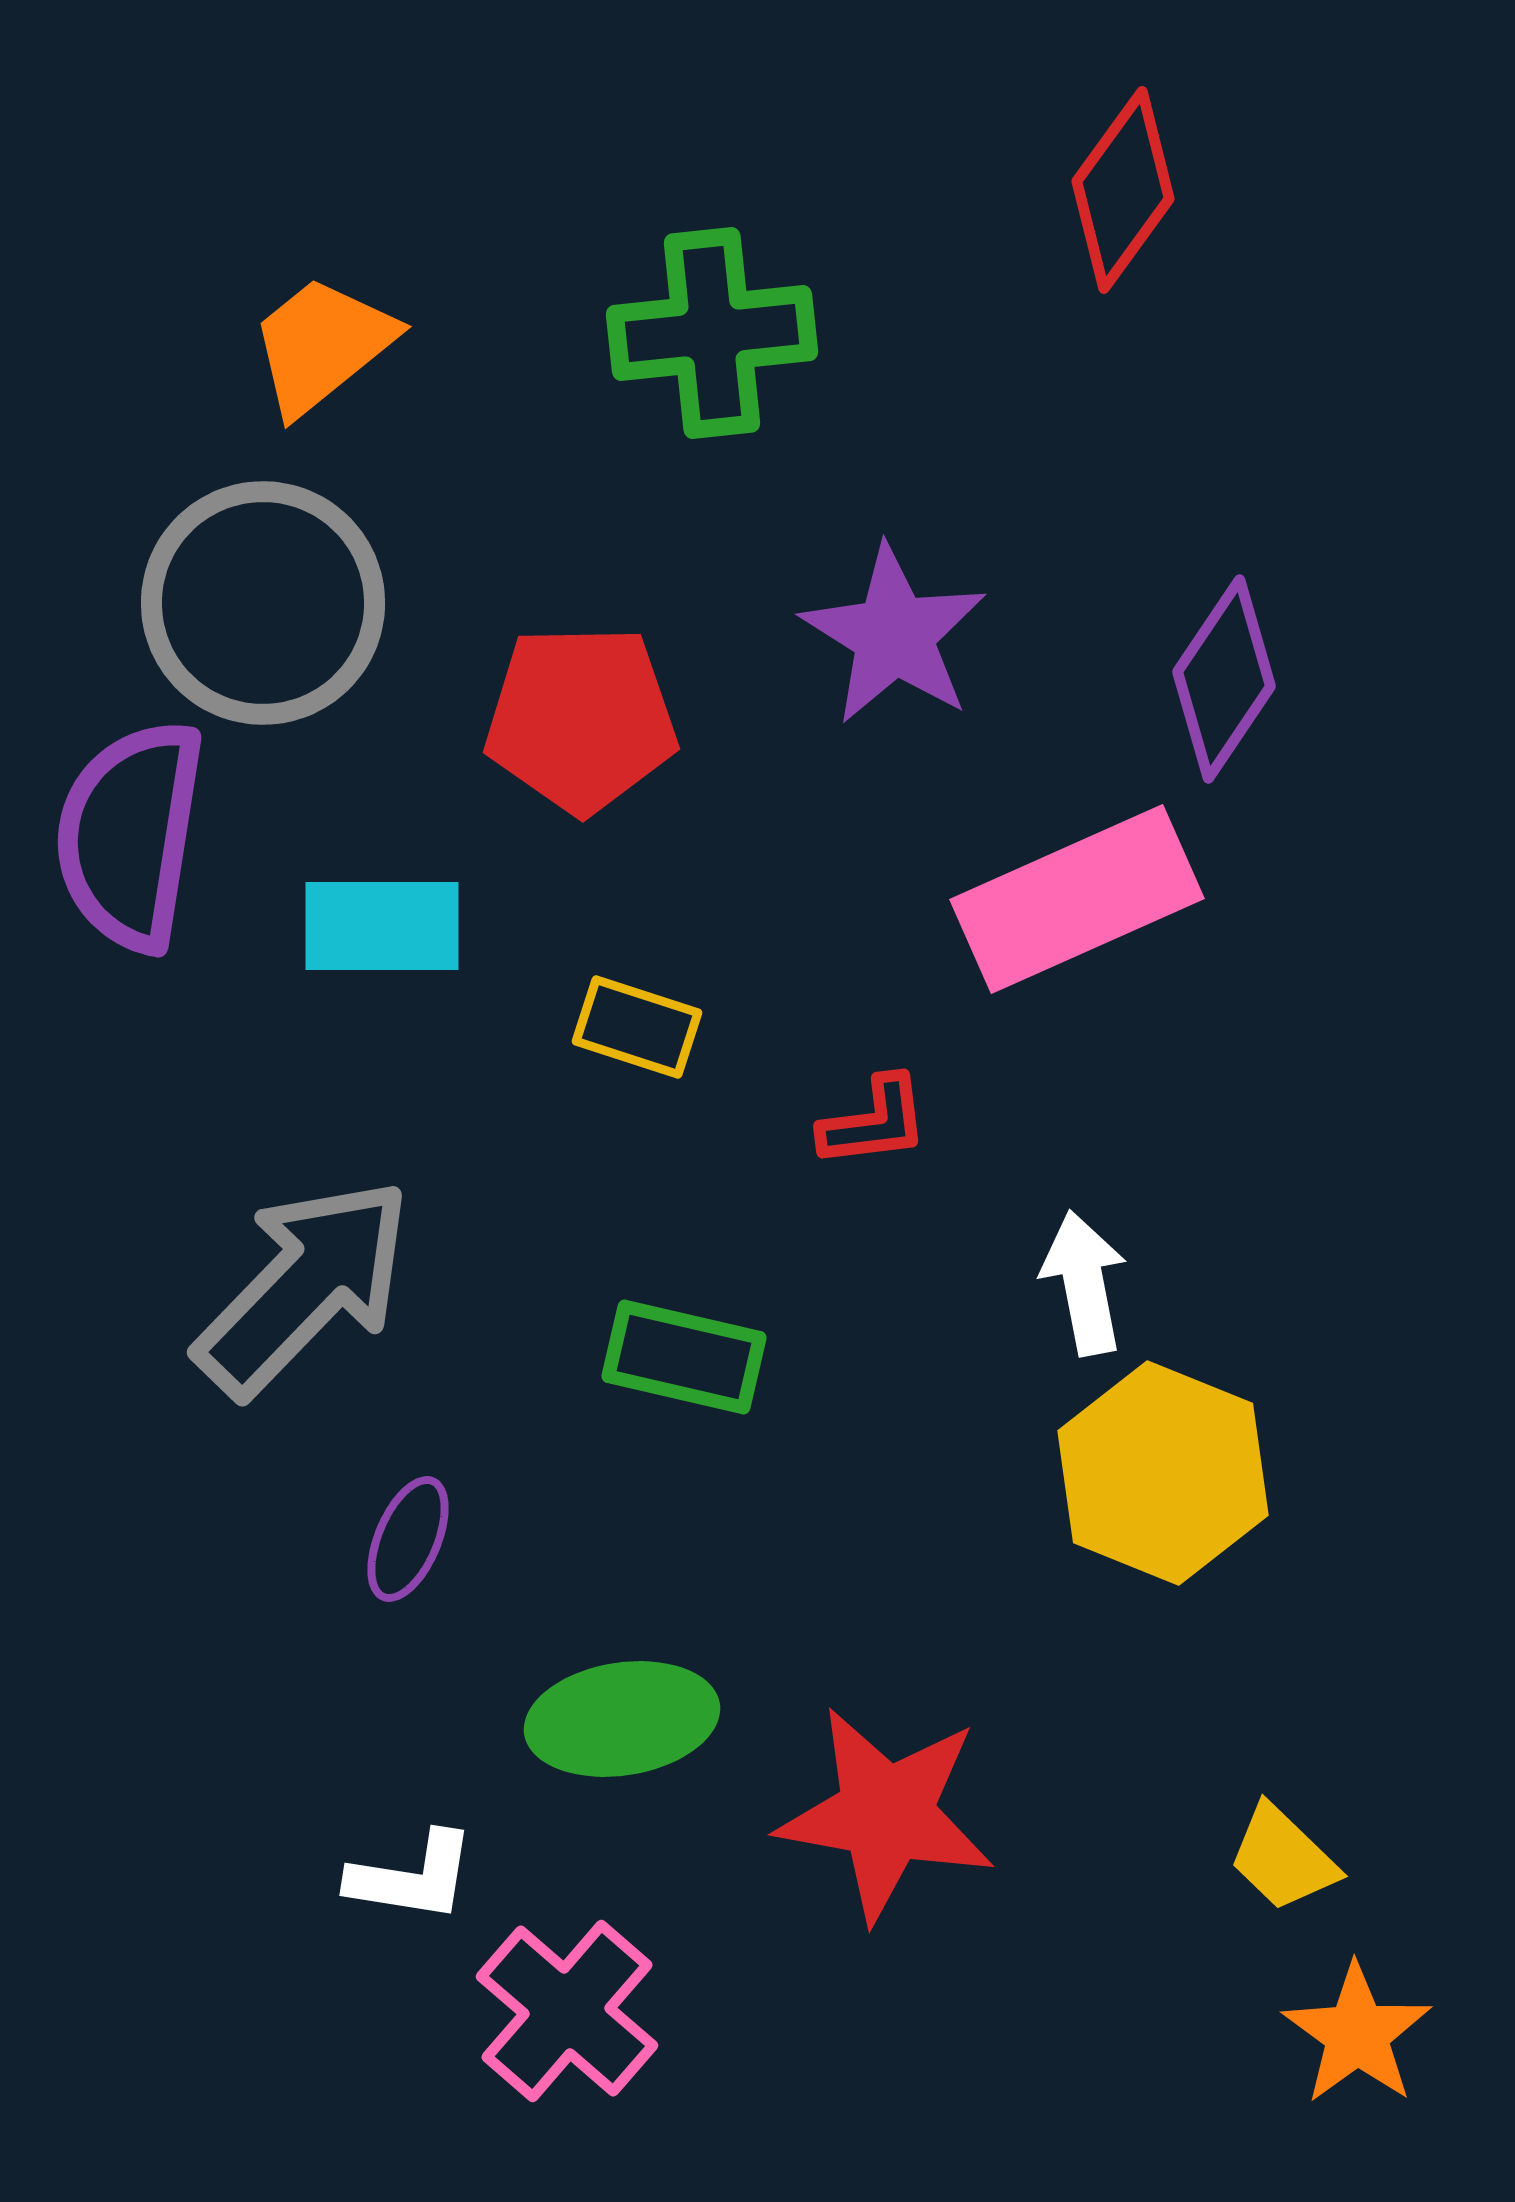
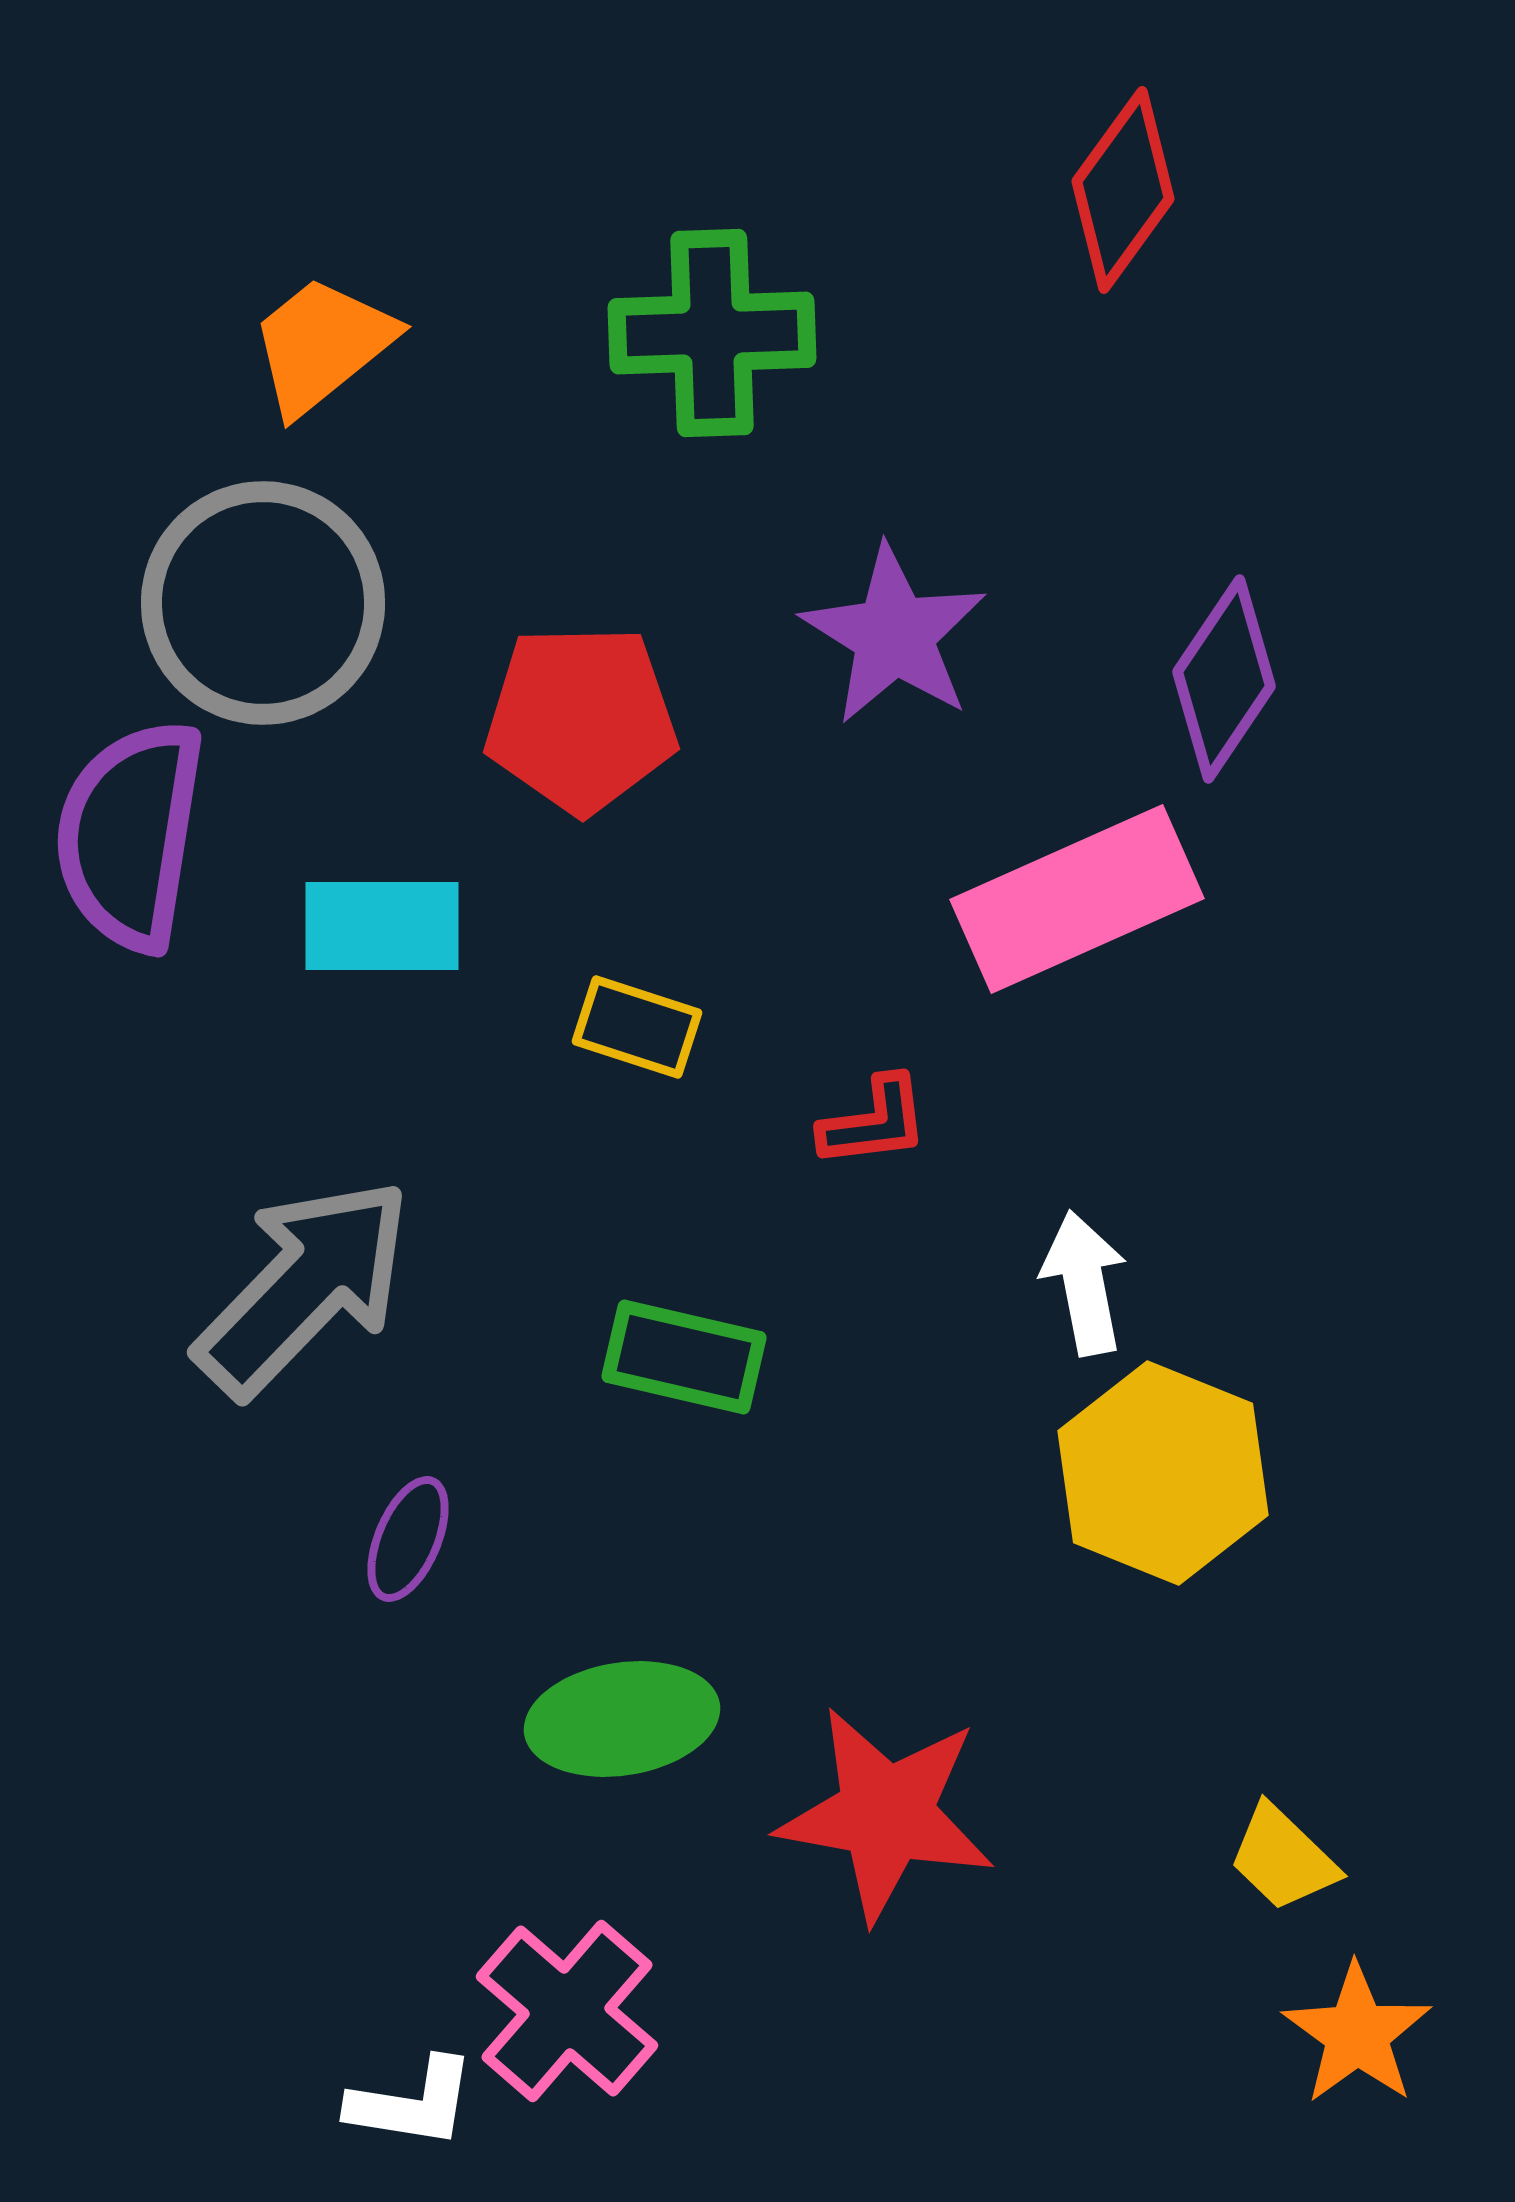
green cross: rotated 4 degrees clockwise
white L-shape: moved 226 px down
